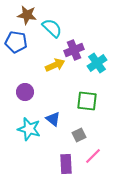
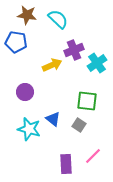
cyan semicircle: moved 6 px right, 9 px up
yellow arrow: moved 3 px left
gray square: moved 10 px up; rotated 32 degrees counterclockwise
